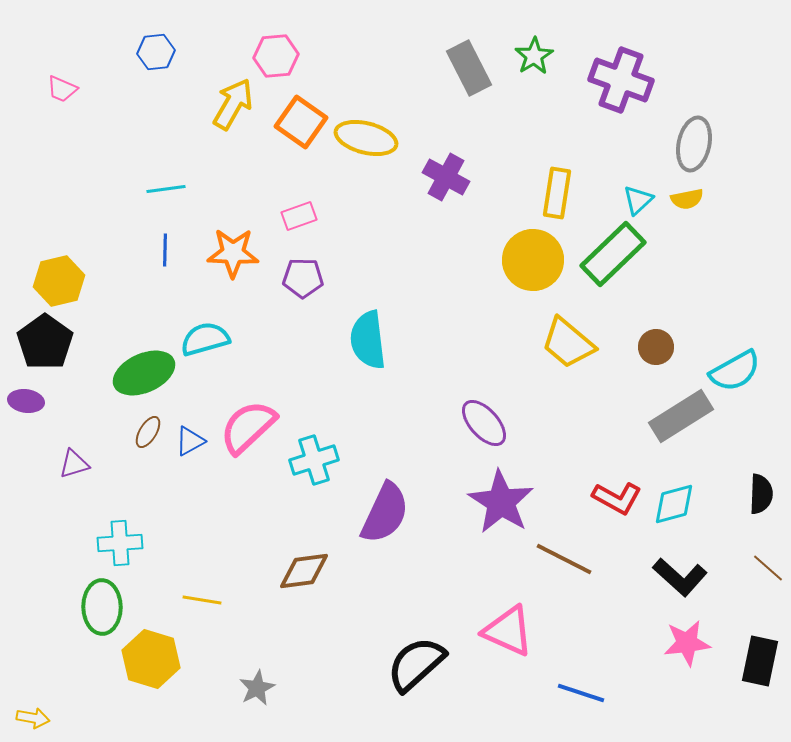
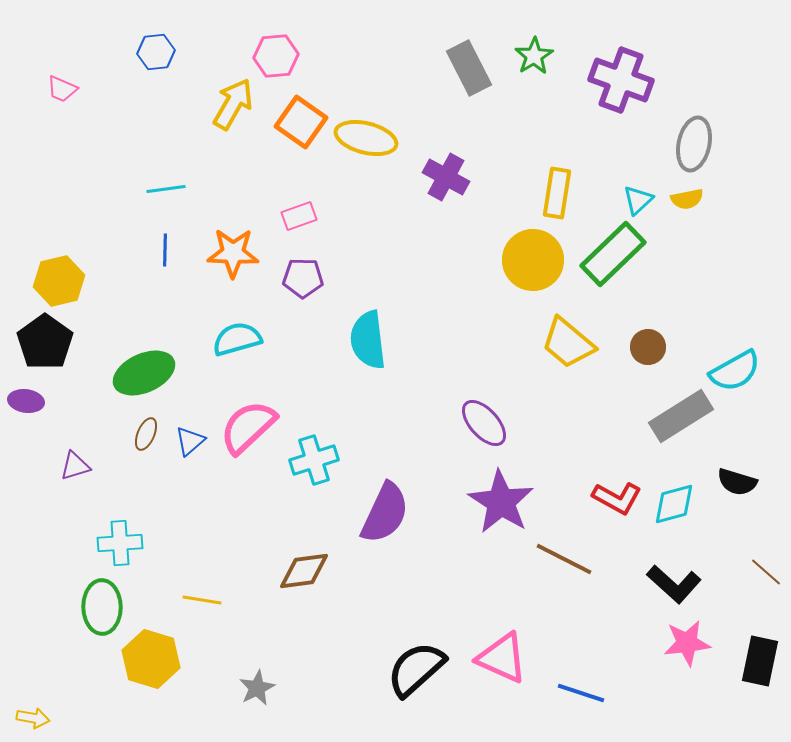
cyan semicircle at (205, 339): moved 32 px right
brown circle at (656, 347): moved 8 px left
brown ellipse at (148, 432): moved 2 px left, 2 px down; rotated 8 degrees counterclockwise
blue triangle at (190, 441): rotated 12 degrees counterclockwise
purple triangle at (74, 464): moved 1 px right, 2 px down
black semicircle at (761, 494): moved 24 px left, 12 px up; rotated 105 degrees clockwise
brown line at (768, 568): moved 2 px left, 4 px down
black L-shape at (680, 577): moved 6 px left, 7 px down
pink triangle at (508, 631): moved 6 px left, 27 px down
black semicircle at (416, 664): moved 5 px down
